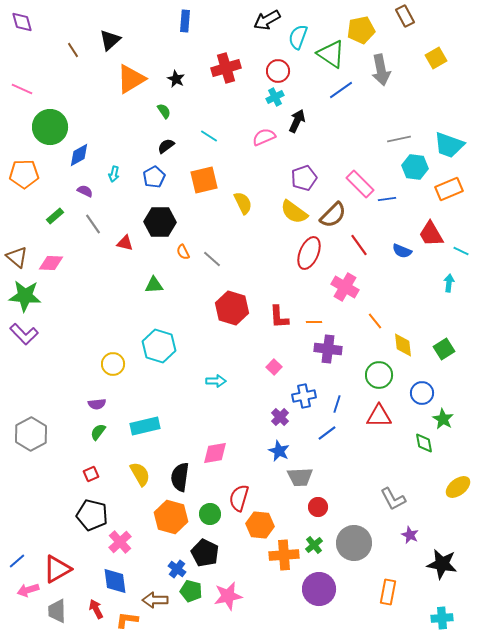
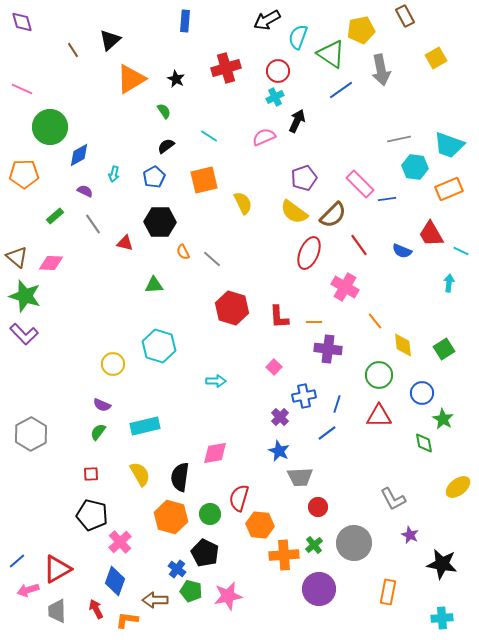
green star at (25, 296): rotated 12 degrees clockwise
purple semicircle at (97, 404): moved 5 px right, 1 px down; rotated 30 degrees clockwise
red square at (91, 474): rotated 21 degrees clockwise
blue diamond at (115, 581): rotated 28 degrees clockwise
